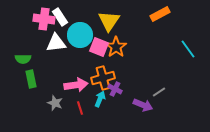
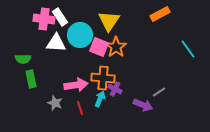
white triangle: rotated 10 degrees clockwise
orange cross: rotated 20 degrees clockwise
